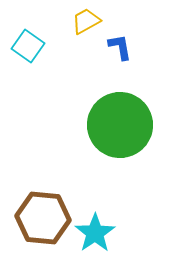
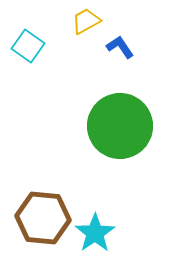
blue L-shape: rotated 24 degrees counterclockwise
green circle: moved 1 px down
